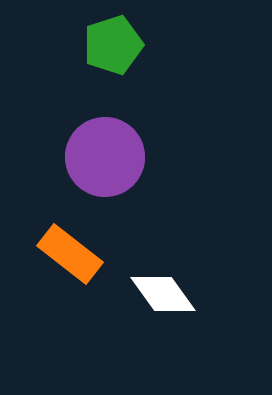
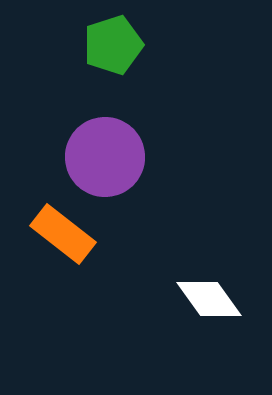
orange rectangle: moved 7 px left, 20 px up
white diamond: moved 46 px right, 5 px down
